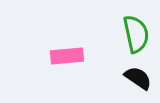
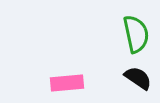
pink rectangle: moved 27 px down
